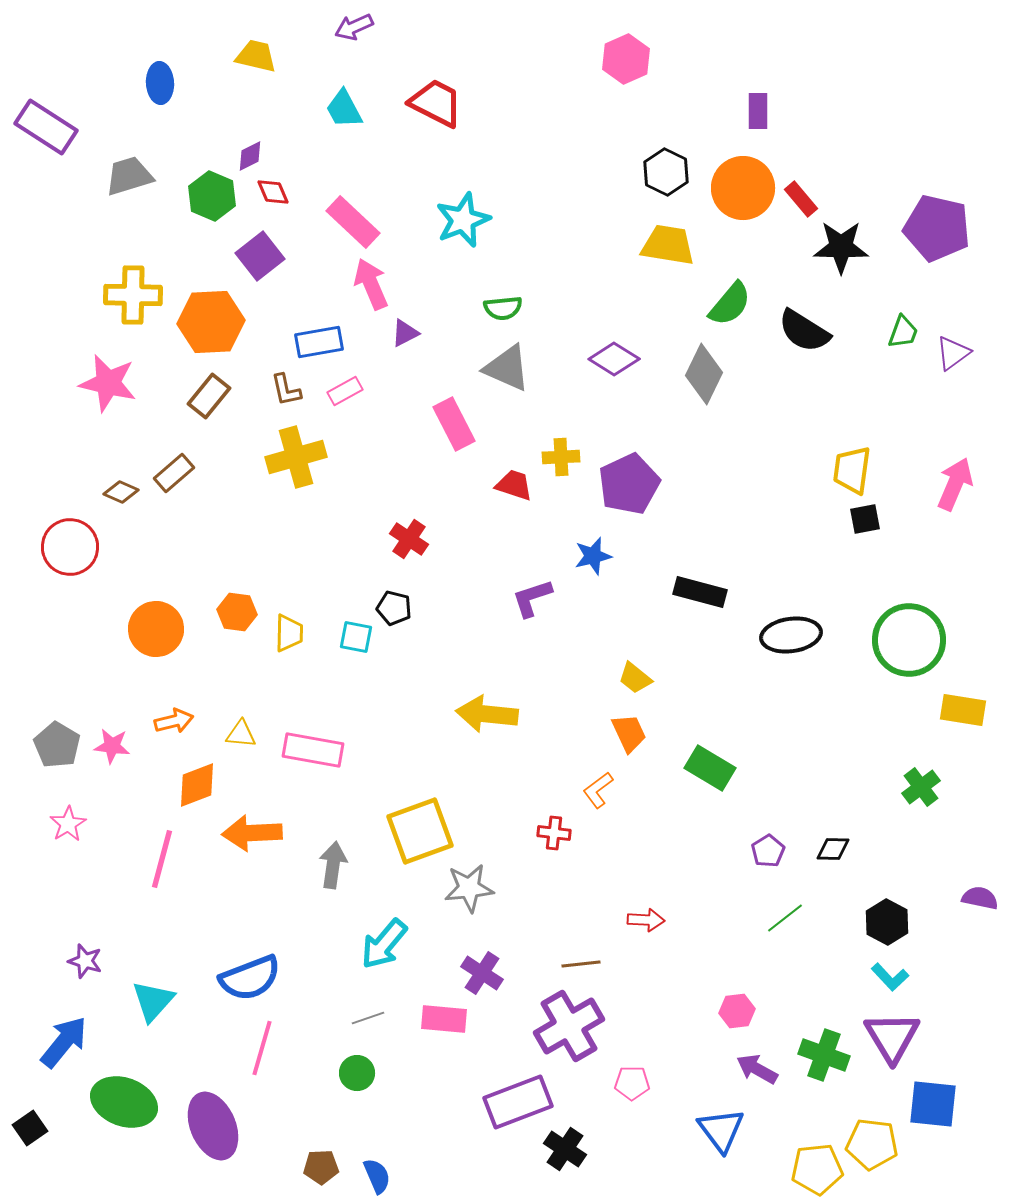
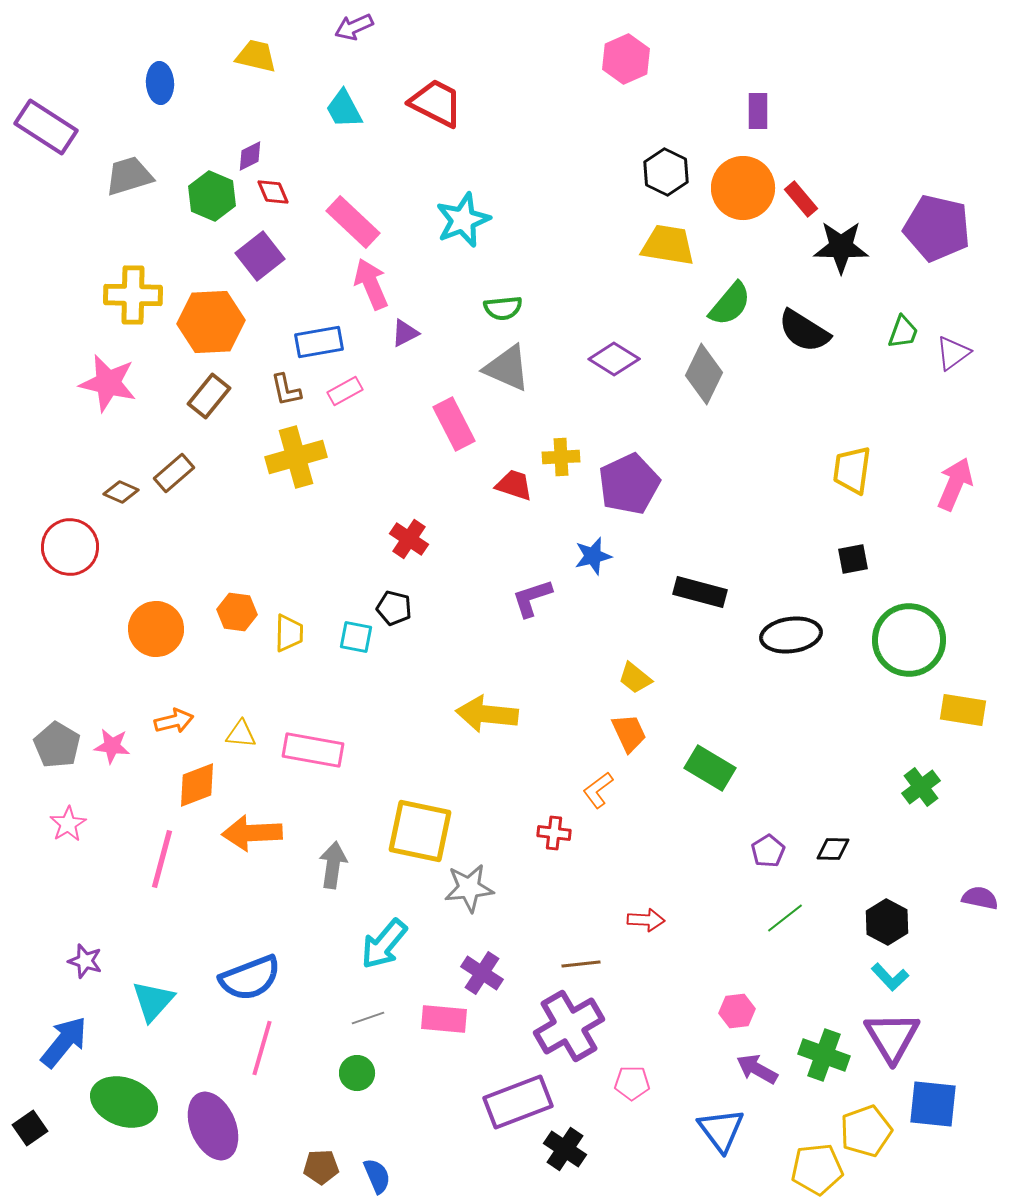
black square at (865, 519): moved 12 px left, 40 px down
yellow square at (420, 831): rotated 32 degrees clockwise
yellow pentagon at (872, 1144): moved 6 px left, 13 px up; rotated 27 degrees counterclockwise
